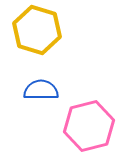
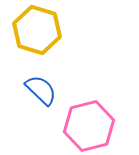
blue semicircle: rotated 44 degrees clockwise
